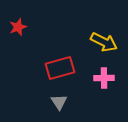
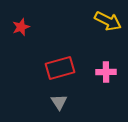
red star: moved 3 px right
yellow arrow: moved 4 px right, 21 px up
pink cross: moved 2 px right, 6 px up
